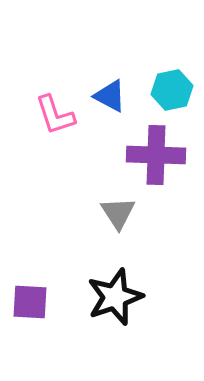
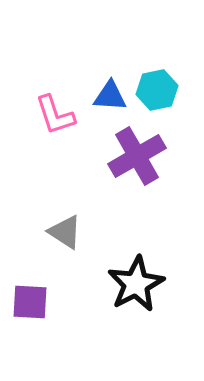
cyan hexagon: moved 15 px left
blue triangle: rotated 24 degrees counterclockwise
purple cross: moved 19 px left, 1 px down; rotated 32 degrees counterclockwise
gray triangle: moved 53 px left, 19 px down; rotated 24 degrees counterclockwise
black star: moved 21 px right, 13 px up; rotated 8 degrees counterclockwise
